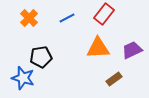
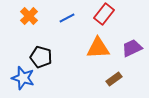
orange cross: moved 2 px up
purple trapezoid: moved 2 px up
black pentagon: rotated 25 degrees clockwise
